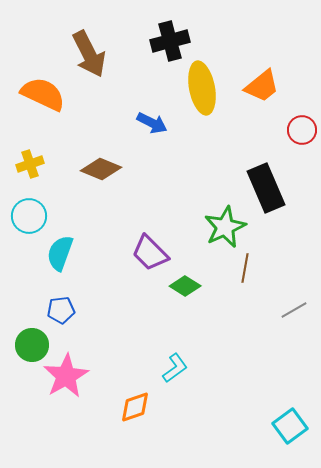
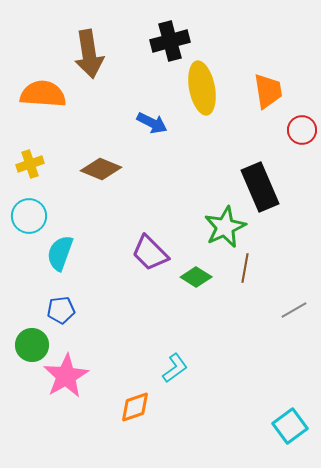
brown arrow: rotated 18 degrees clockwise
orange trapezoid: moved 6 px right, 5 px down; rotated 60 degrees counterclockwise
orange semicircle: rotated 21 degrees counterclockwise
black rectangle: moved 6 px left, 1 px up
green diamond: moved 11 px right, 9 px up
